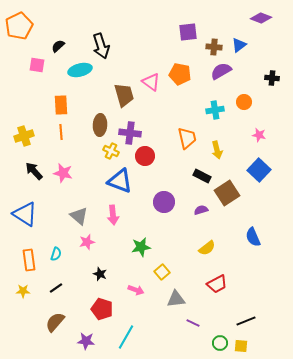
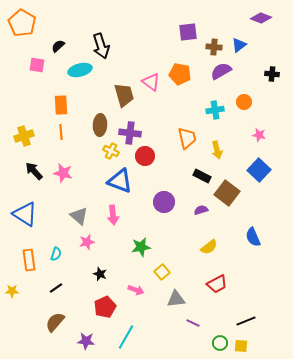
orange pentagon at (19, 26): moved 3 px right, 3 px up; rotated 16 degrees counterclockwise
black cross at (272, 78): moved 4 px up
brown square at (227, 193): rotated 20 degrees counterclockwise
yellow semicircle at (207, 248): moved 2 px right, 1 px up
yellow star at (23, 291): moved 11 px left
red pentagon at (102, 309): moved 3 px right, 2 px up; rotated 30 degrees clockwise
